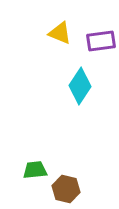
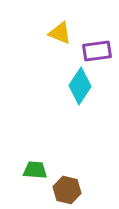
purple rectangle: moved 4 px left, 10 px down
green trapezoid: rotated 10 degrees clockwise
brown hexagon: moved 1 px right, 1 px down
